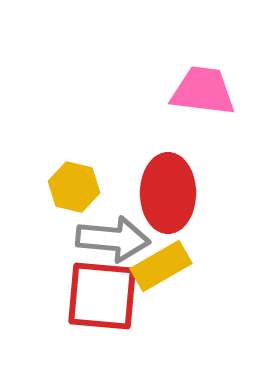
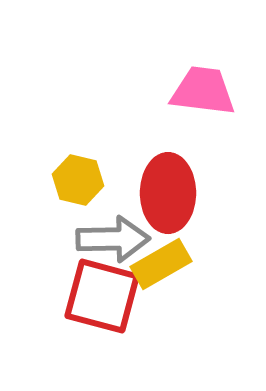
yellow hexagon: moved 4 px right, 7 px up
gray arrow: rotated 6 degrees counterclockwise
yellow rectangle: moved 2 px up
red square: rotated 10 degrees clockwise
